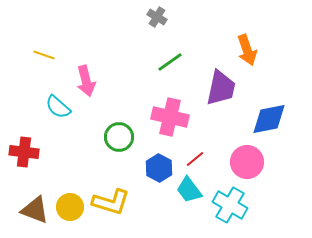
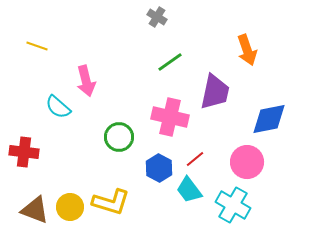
yellow line: moved 7 px left, 9 px up
purple trapezoid: moved 6 px left, 4 px down
cyan cross: moved 3 px right
